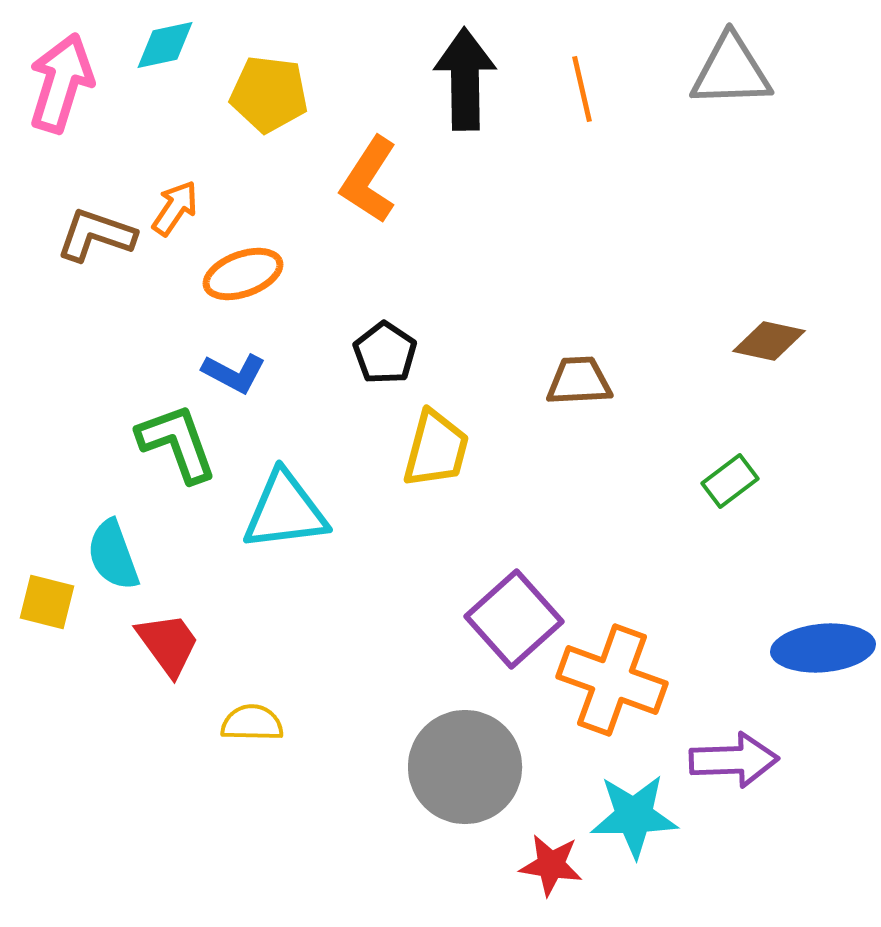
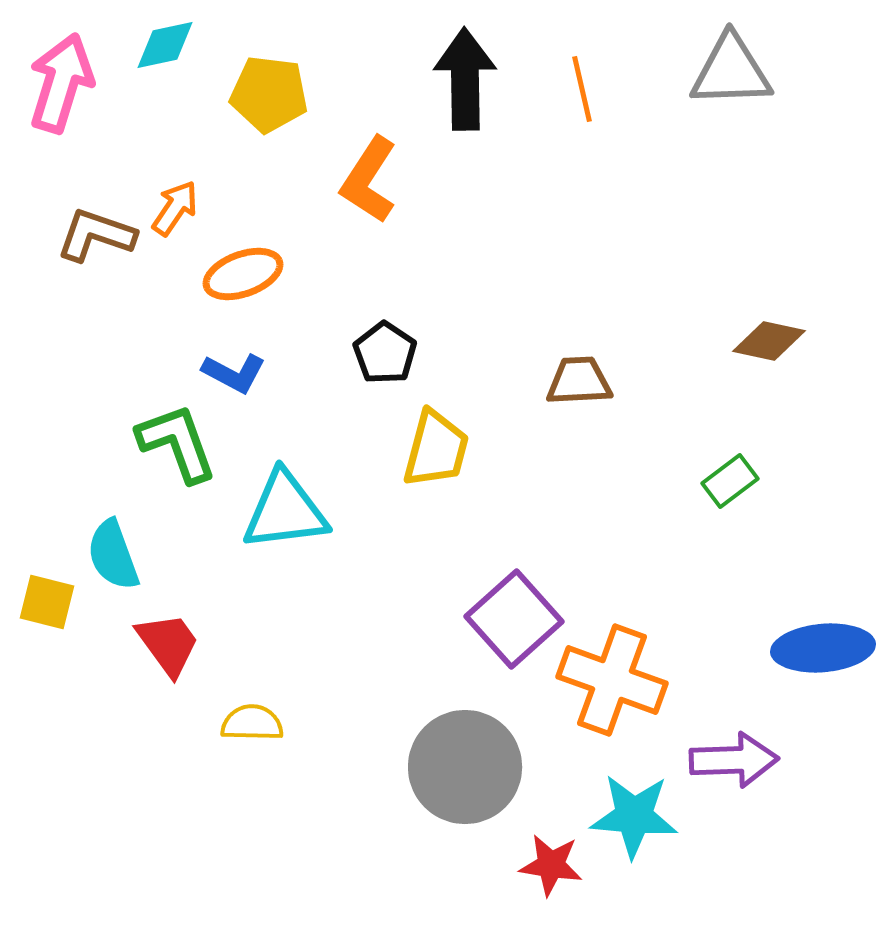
cyan star: rotated 6 degrees clockwise
